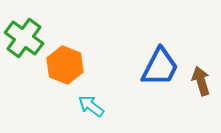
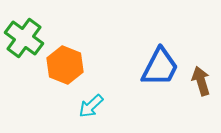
cyan arrow: rotated 80 degrees counterclockwise
